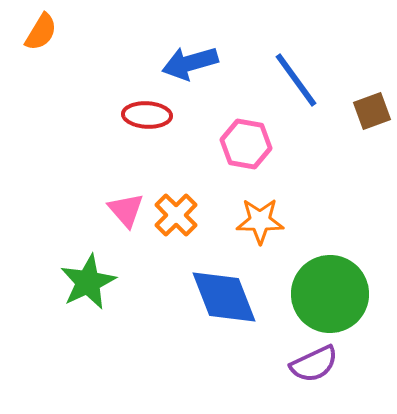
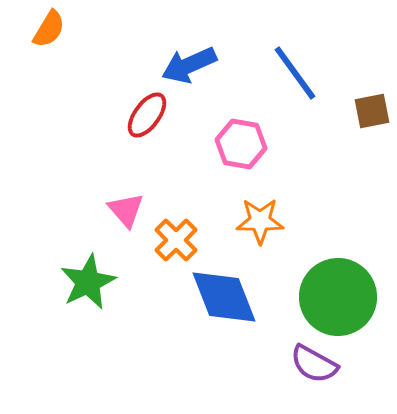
orange semicircle: moved 8 px right, 3 px up
blue arrow: moved 1 px left, 2 px down; rotated 8 degrees counterclockwise
blue line: moved 1 px left, 7 px up
brown square: rotated 9 degrees clockwise
red ellipse: rotated 57 degrees counterclockwise
pink hexagon: moved 5 px left
orange cross: moved 25 px down
green circle: moved 8 px right, 3 px down
purple semicircle: rotated 54 degrees clockwise
